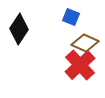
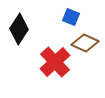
red cross: moved 25 px left, 3 px up
